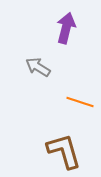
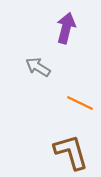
orange line: moved 1 px down; rotated 8 degrees clockwise
brown L-shape: moved 7 px right, 1 px down
